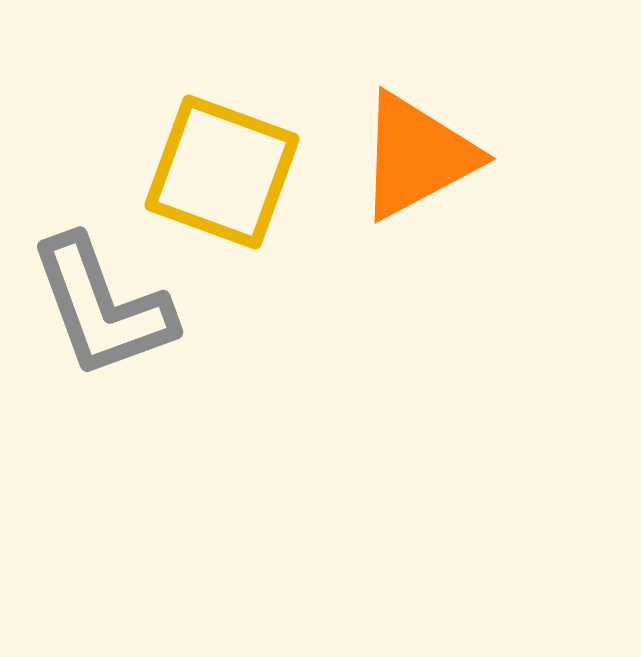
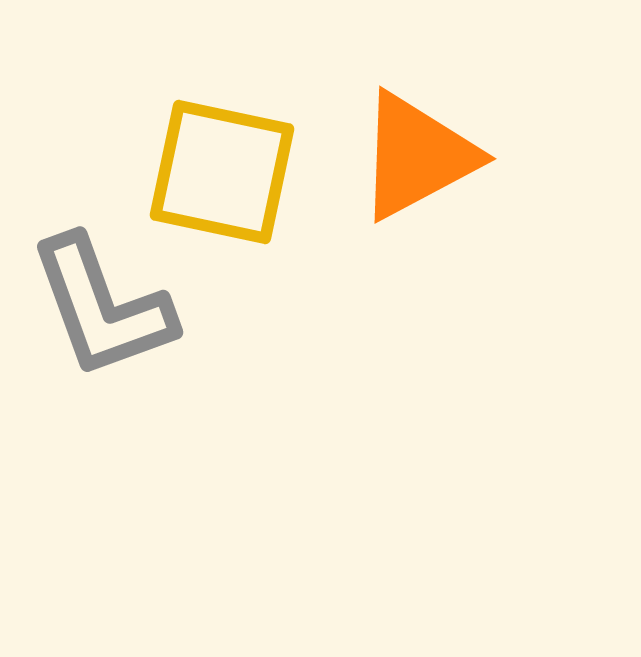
yellow square: rotated 8 degrees counterclockwise
